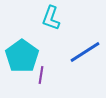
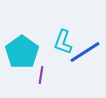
cyan L-shape: moved 12 px right, 24 px down
cyan pentagon: moved 4 px up
